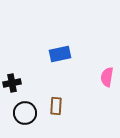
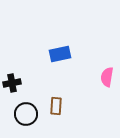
black circle: moved 1 px right, 1 px down
